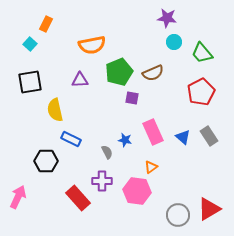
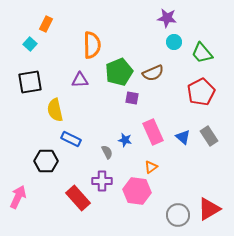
orange semicircle: rotated 80 degrees counterclockwise
